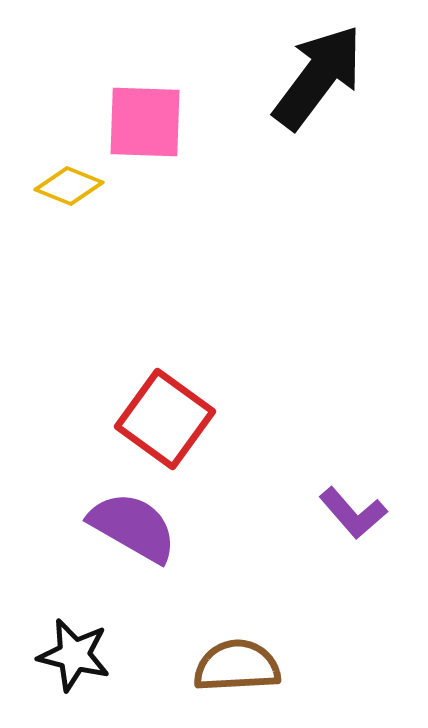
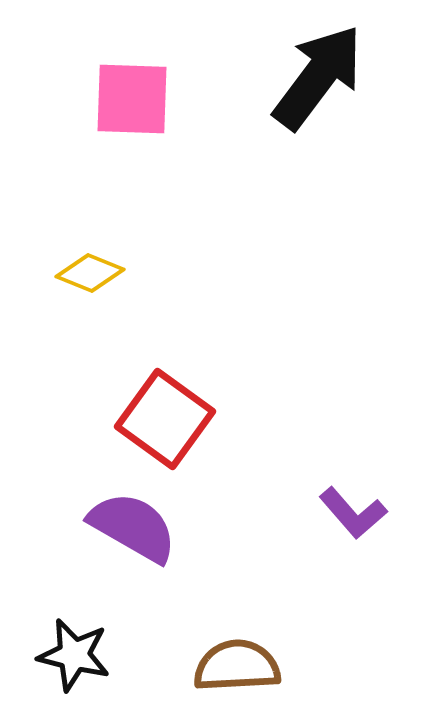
pink square: moved 13 px left, 23 px up
yellow diamond: moved 21 px right, 87 px down
